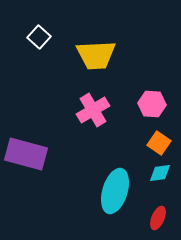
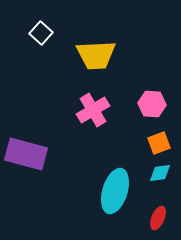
white square: moved 2 px right, 4 px up
orange square: rotated 35 degrees clockwise
